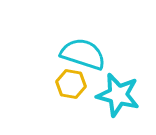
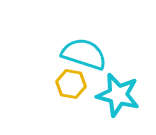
cyan semicircle: moved 1 px right
